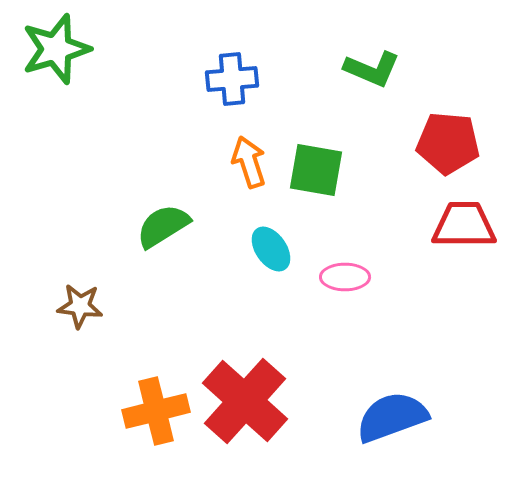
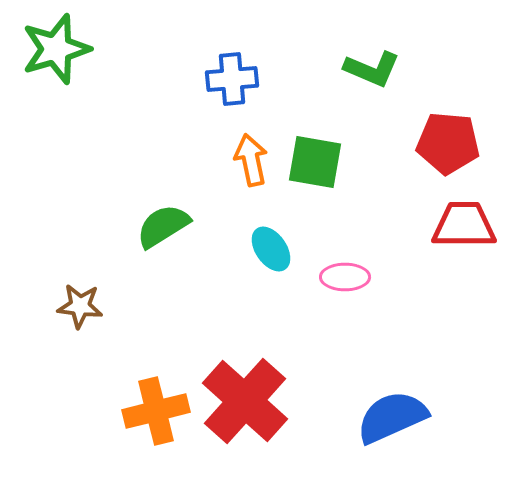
orange arrow: moved 2 px right, 2 px up; rotated 6 degrees clockwise
green square: moved 1 px left, 8 px up
blue semicircle: rotated 4 degrees counterclockwise
